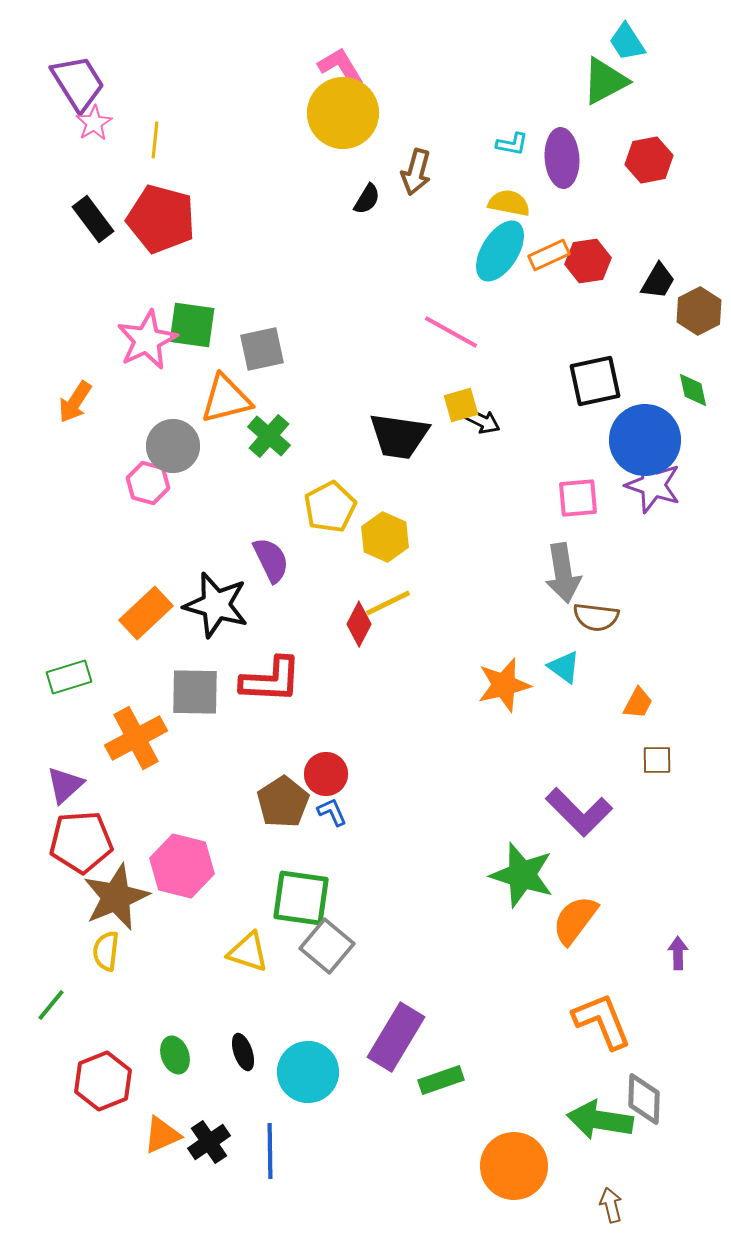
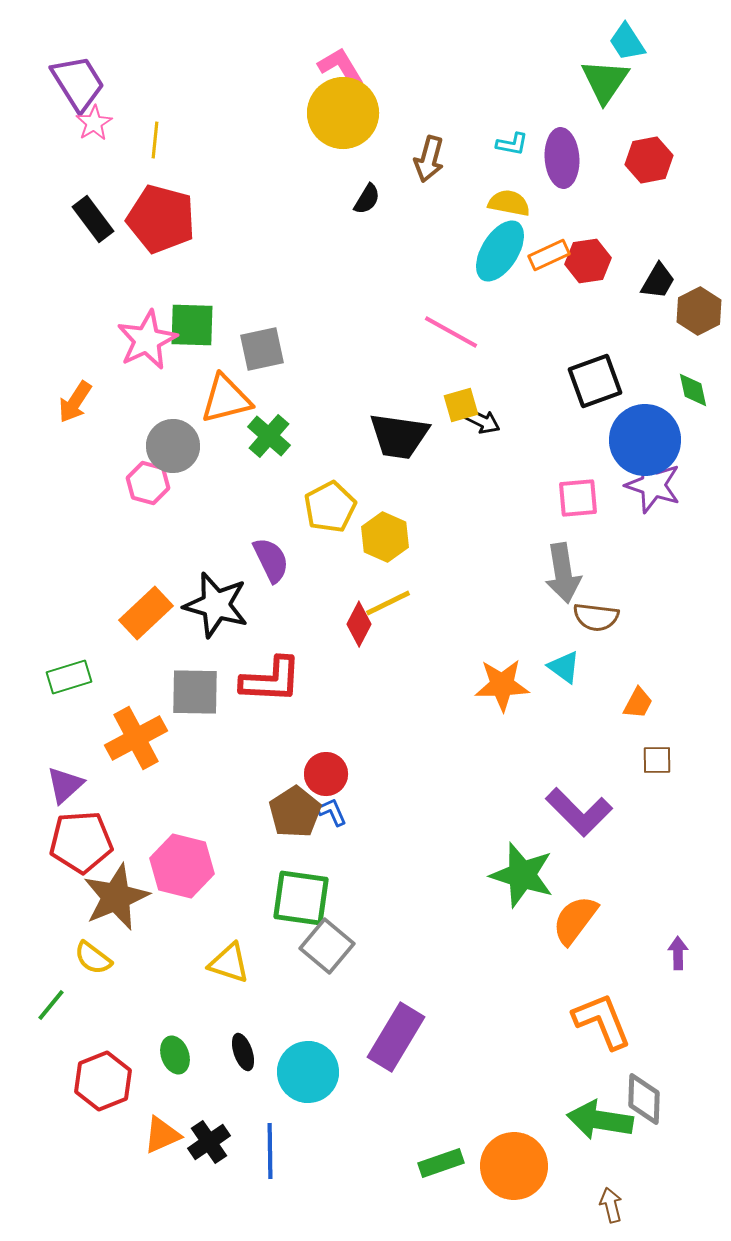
green triangle at (605, 81): rotated 28 degrees counterclockwise
brown arrow at (416, 172): moved 13 px right, 13 px up
green square at (192, 325): rotated 6 degrees counterclockwise
black square at (595, 381): rotated 8 degrees counterclockwise
orange star at (504, 685): moved 2 px left; rotated 12 degrees clockwise
brown pentagon at (283, 802): moved 12 px right, 10 px down
yellow semicircle at (106, 951): moved 13 px left, 7 px down; rotated 60 degrees counterclockwise
yellow triangle at (248, 952): moved 19 px left, 11 px down
green rectangle at (441, 1080): moved 83 px down
